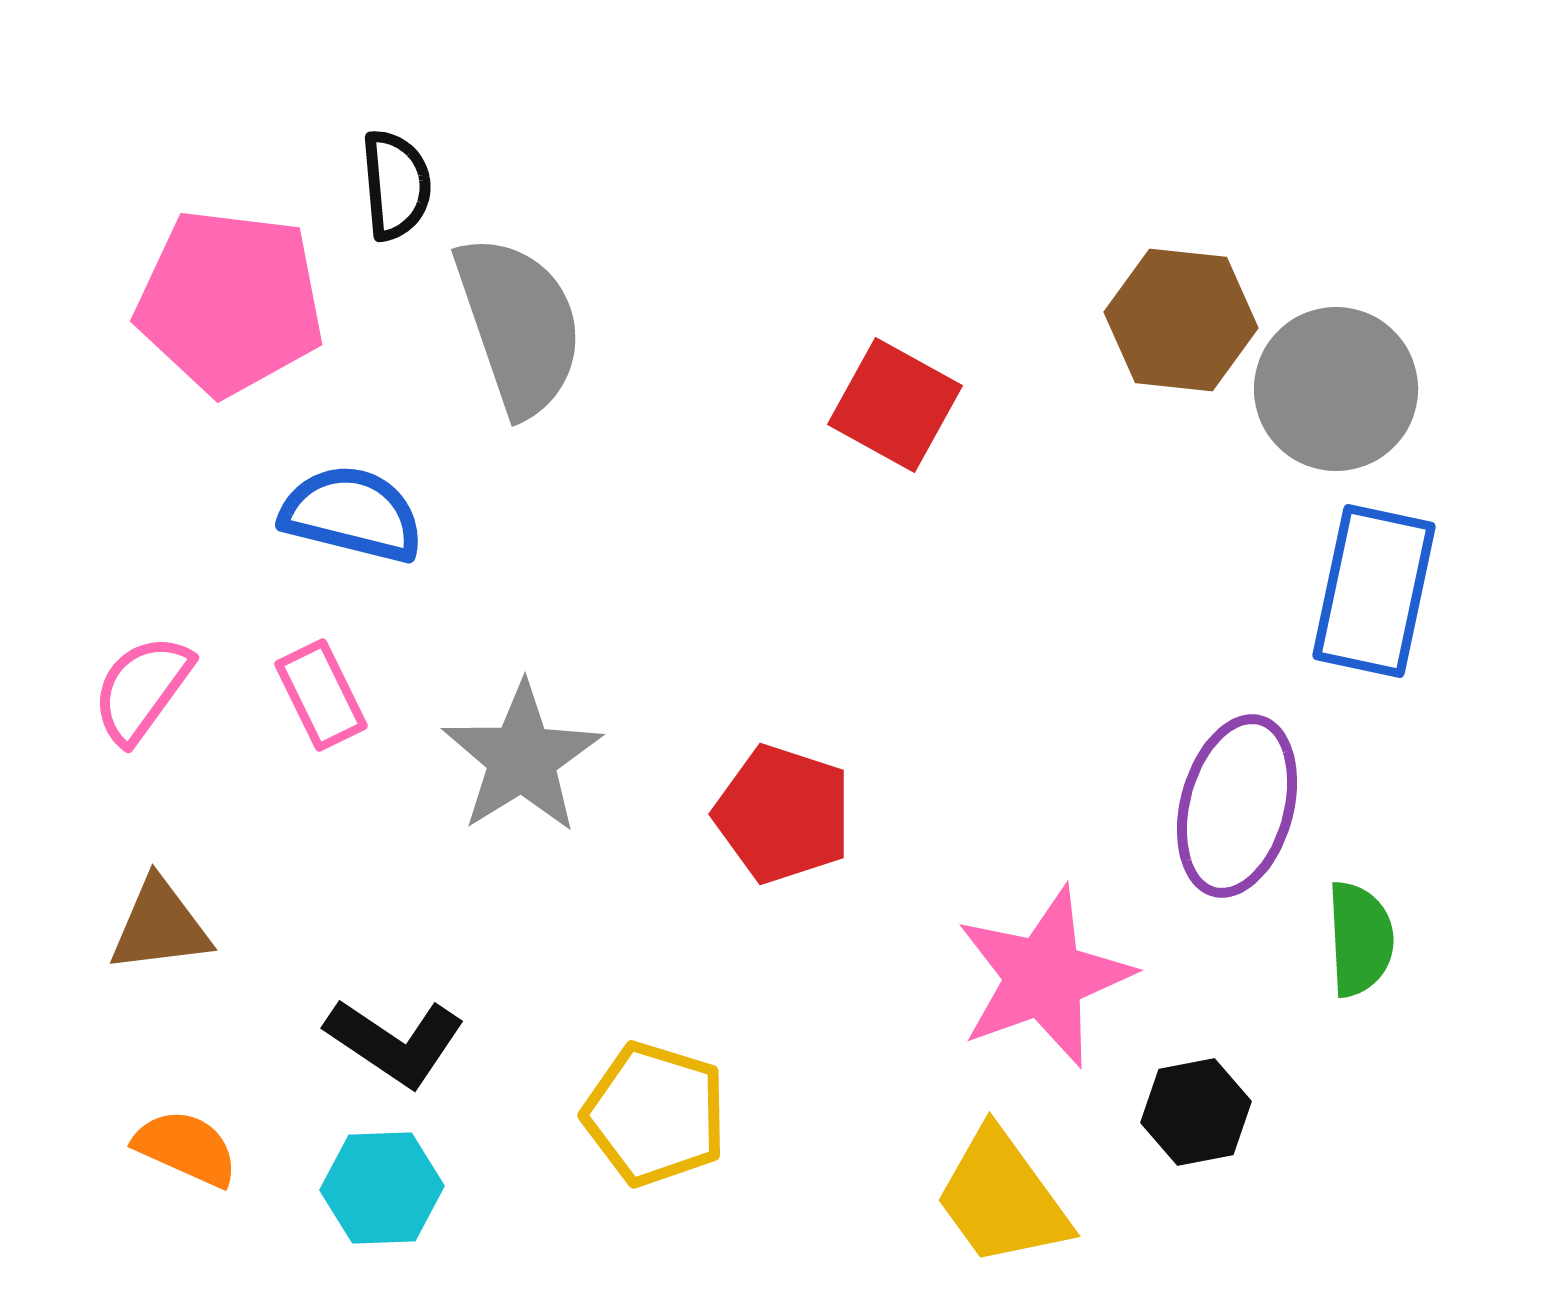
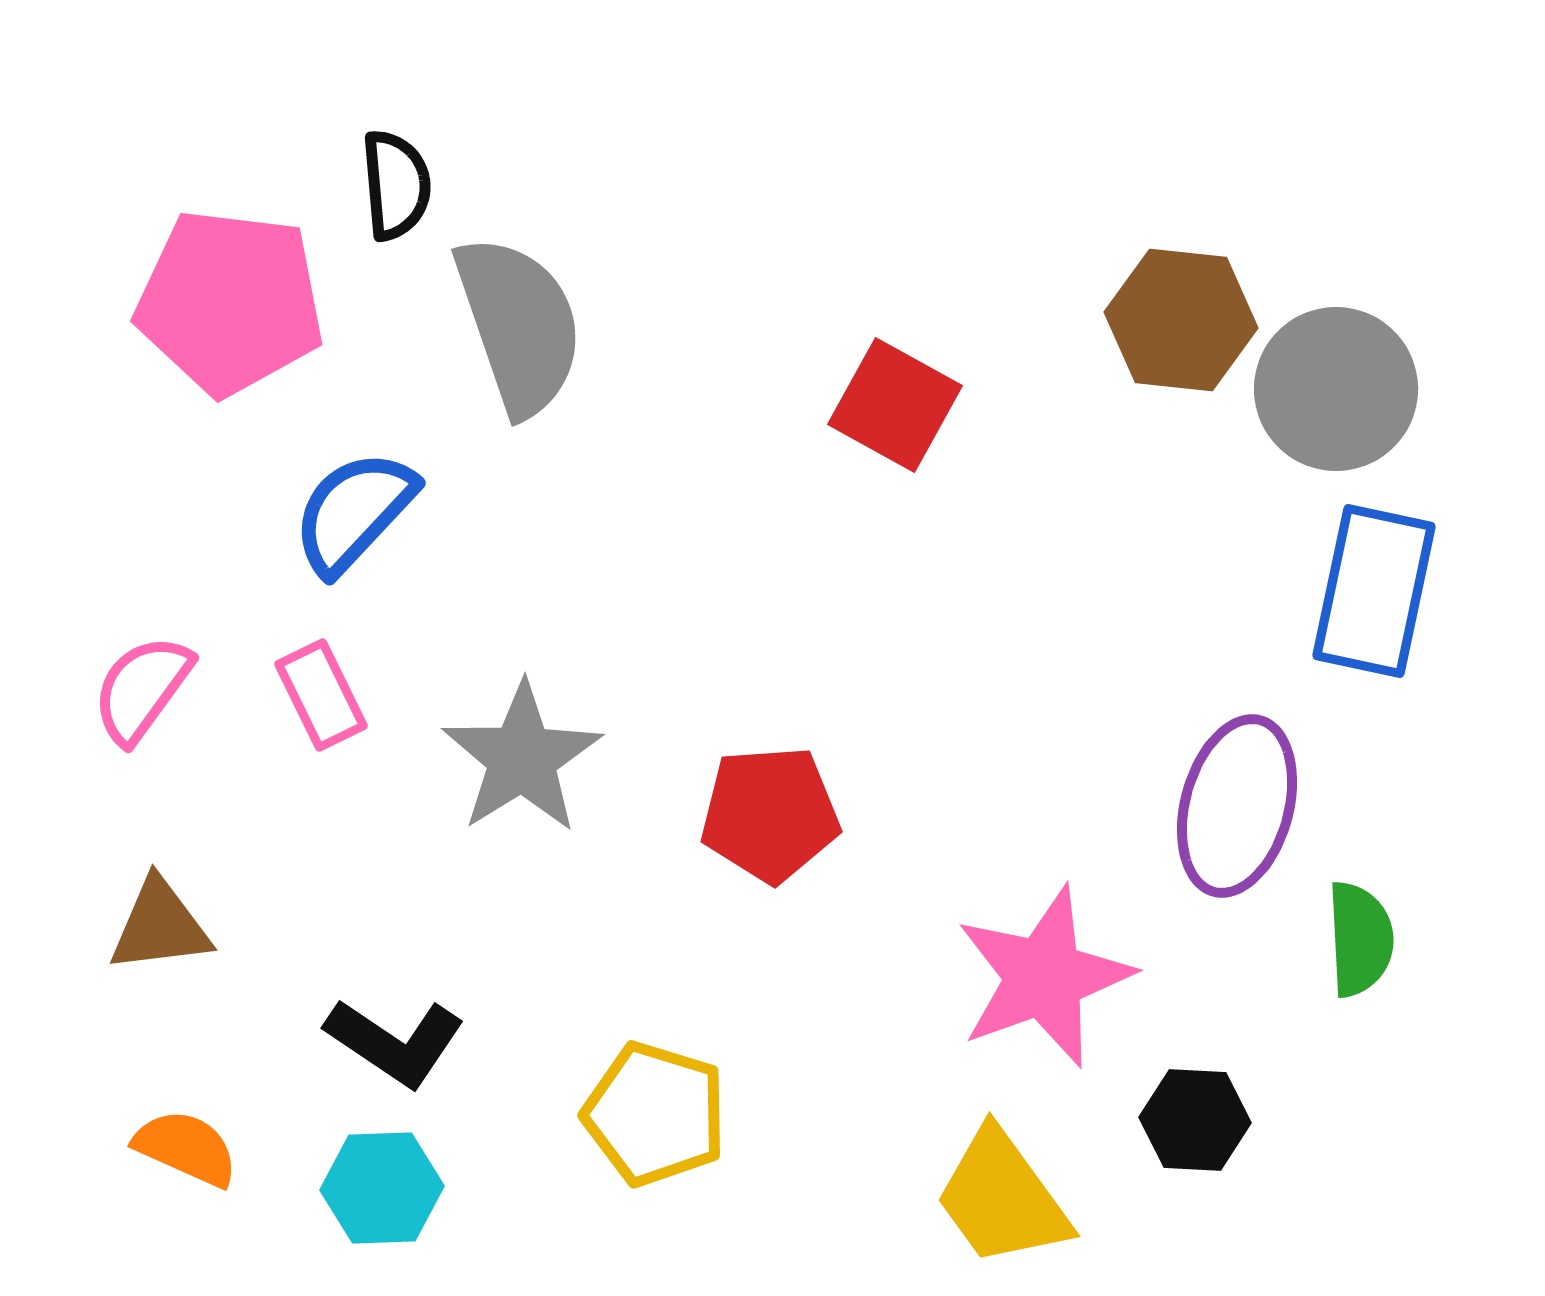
blue semicircle: moved 2 px right, 2 px up; rotated 61 degrees counterclockwise
red pentagon: moved 13 px left; rotated 22 degrees counterclockwise
black hexagon: moved 1 px left, 8 px down; rotated 14 degrees clockwise
